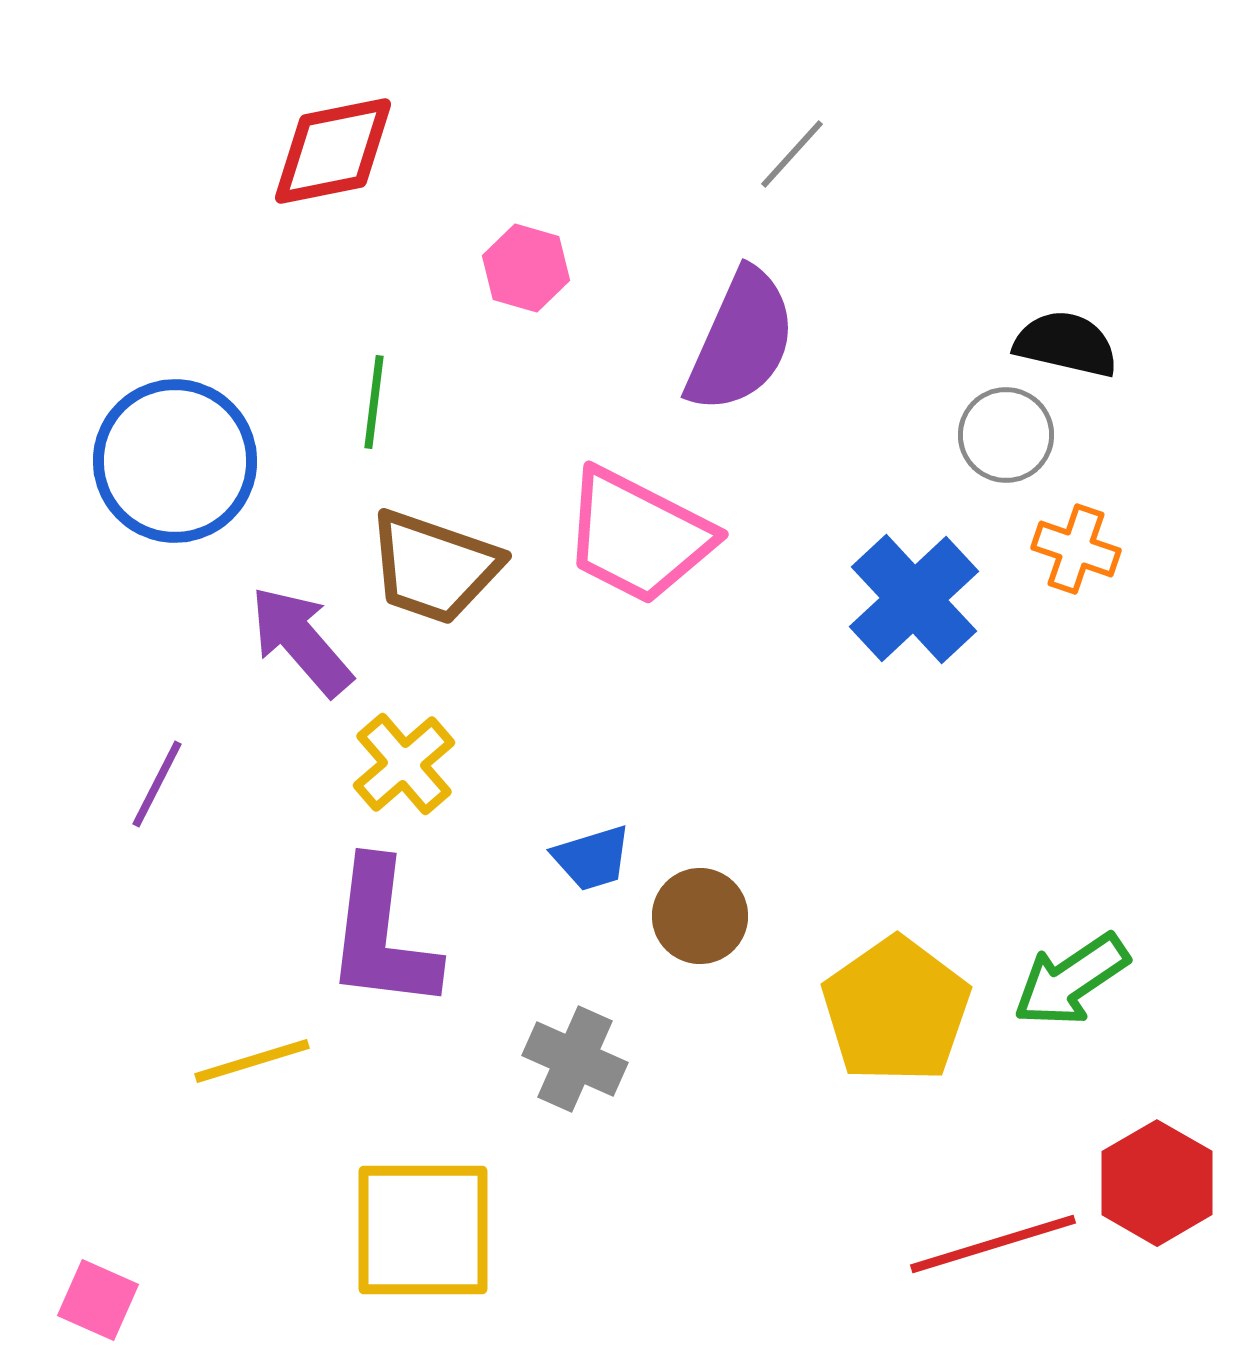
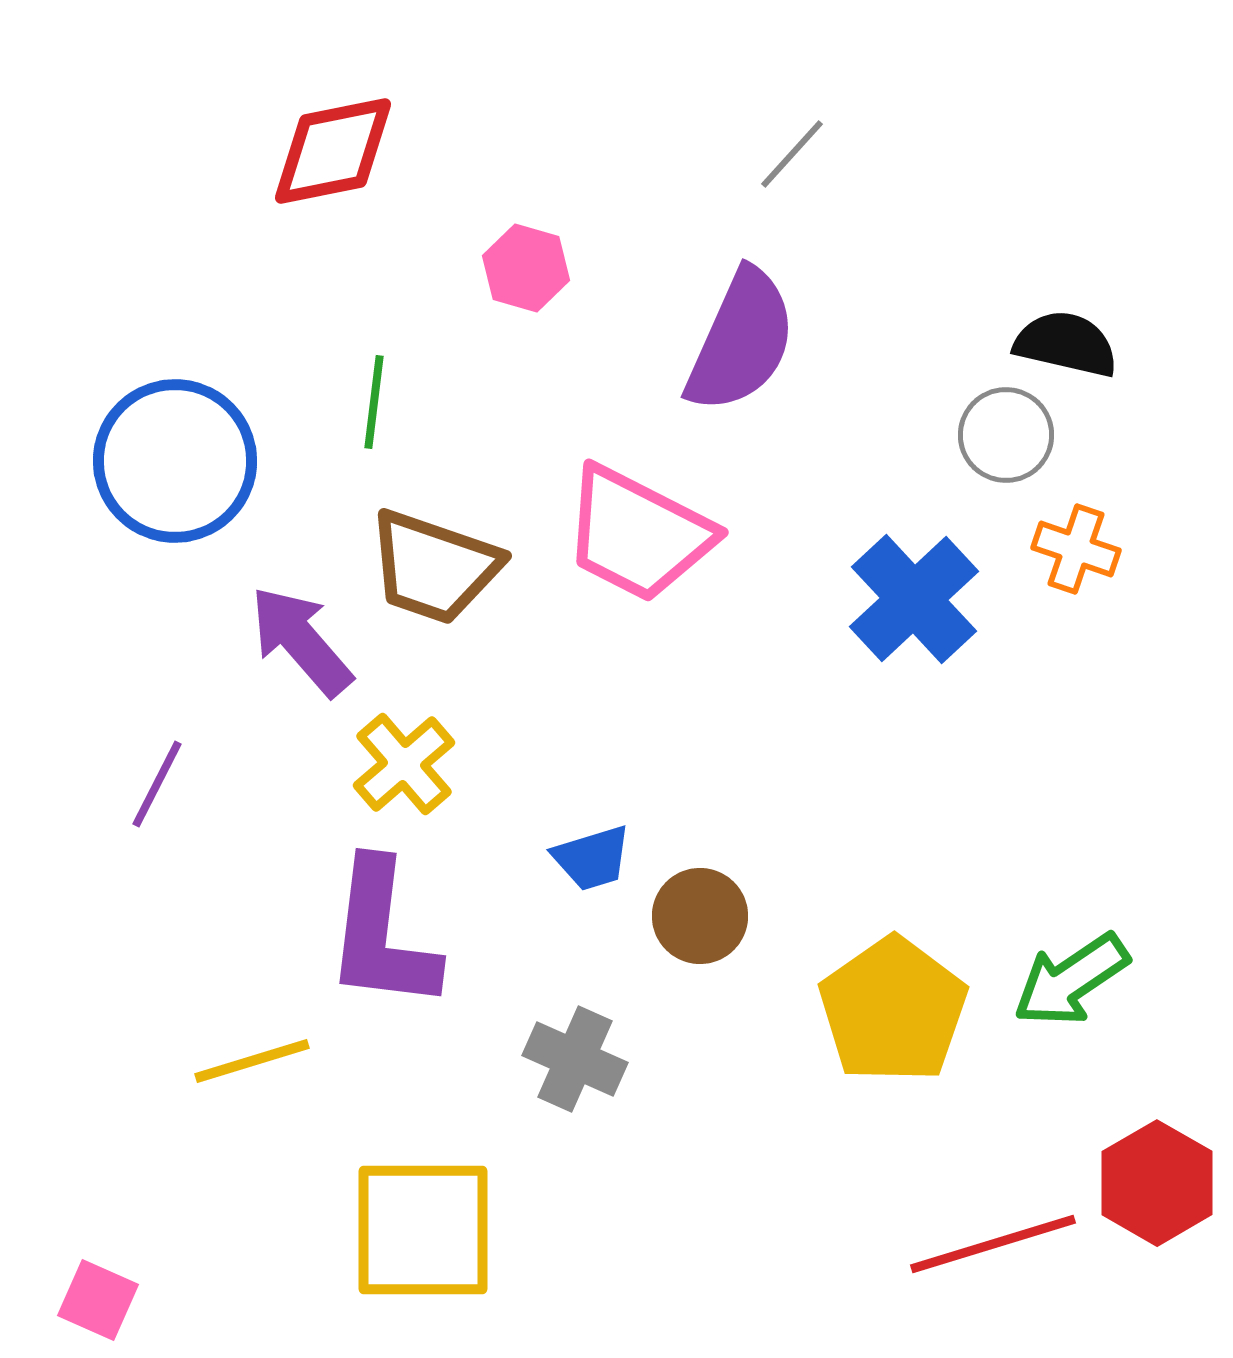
pink trapezoid: moved 2 px up
yellow pentagon: moved 3 px left
